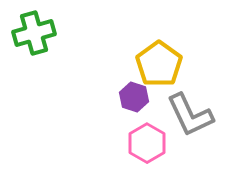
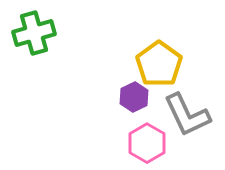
purple hexagon: rotated 16 degrees clockwise
gray L-shape: moved 3 px left
